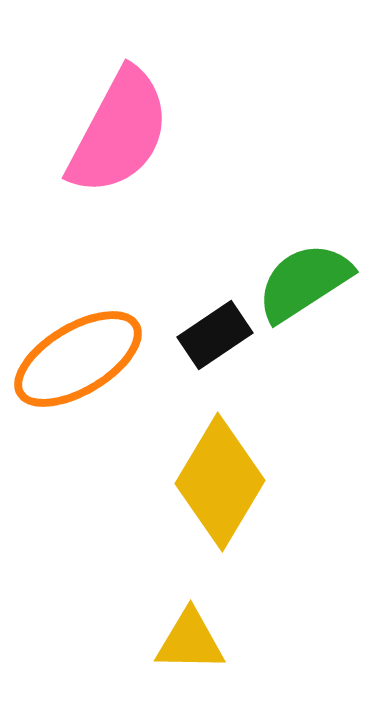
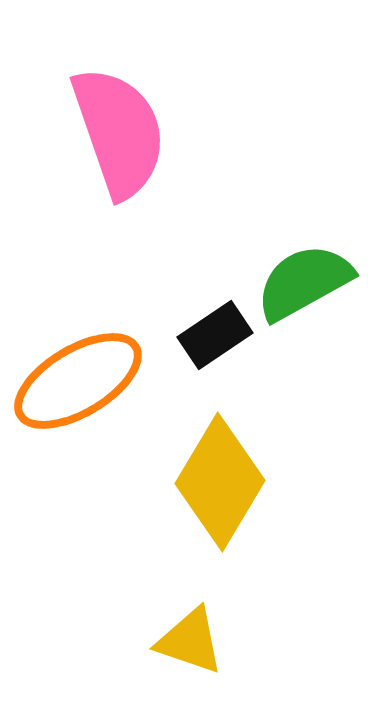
pink semicircle: rotated 47 degrees counterclockwise
green semicircle: rotated 4 degrees clockwise
orange ellipse: moved 22 px down
yellow triangle: rotated 18 degrees clockwise
